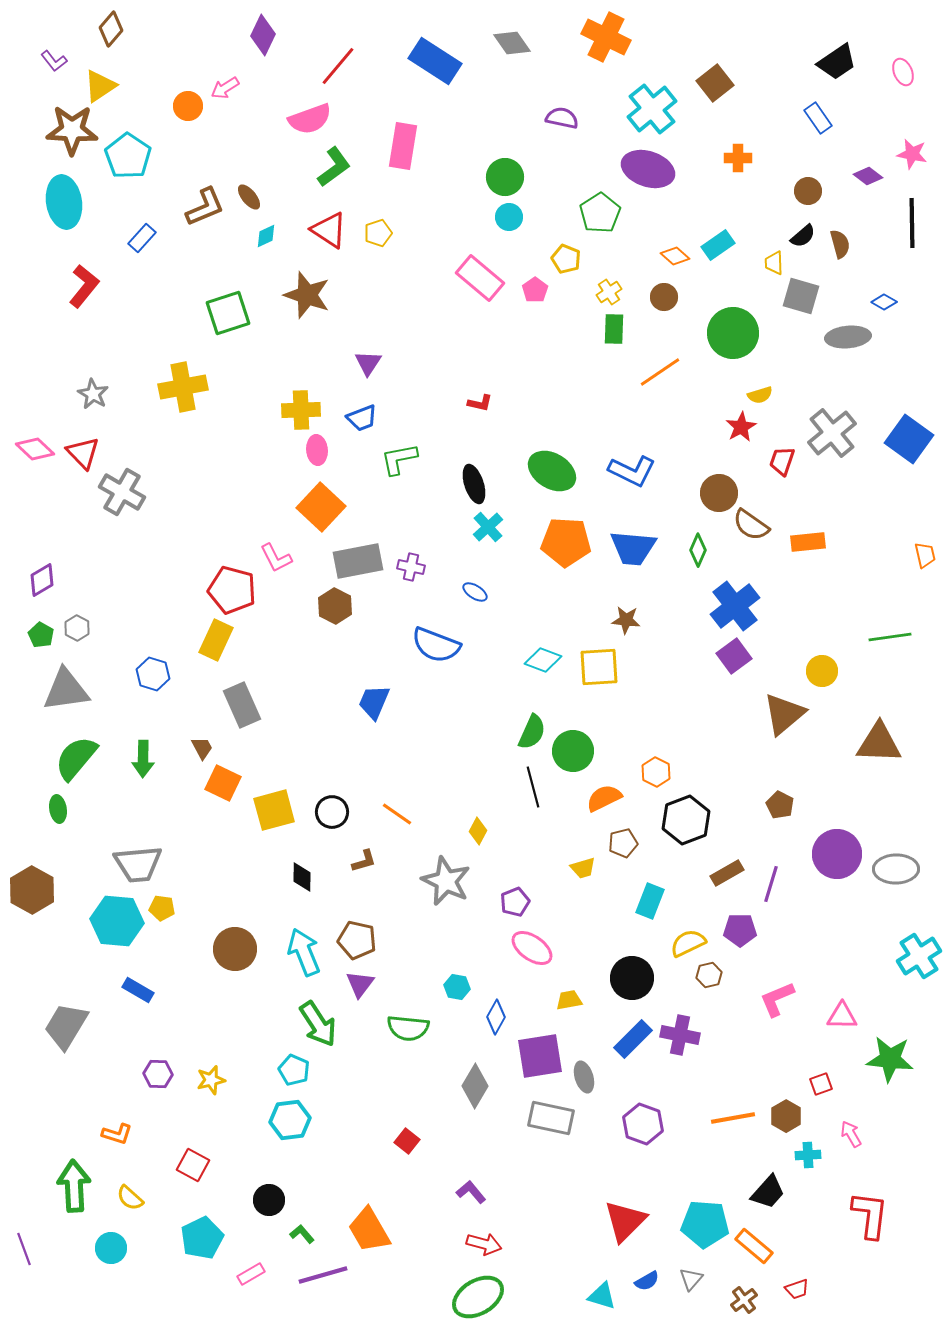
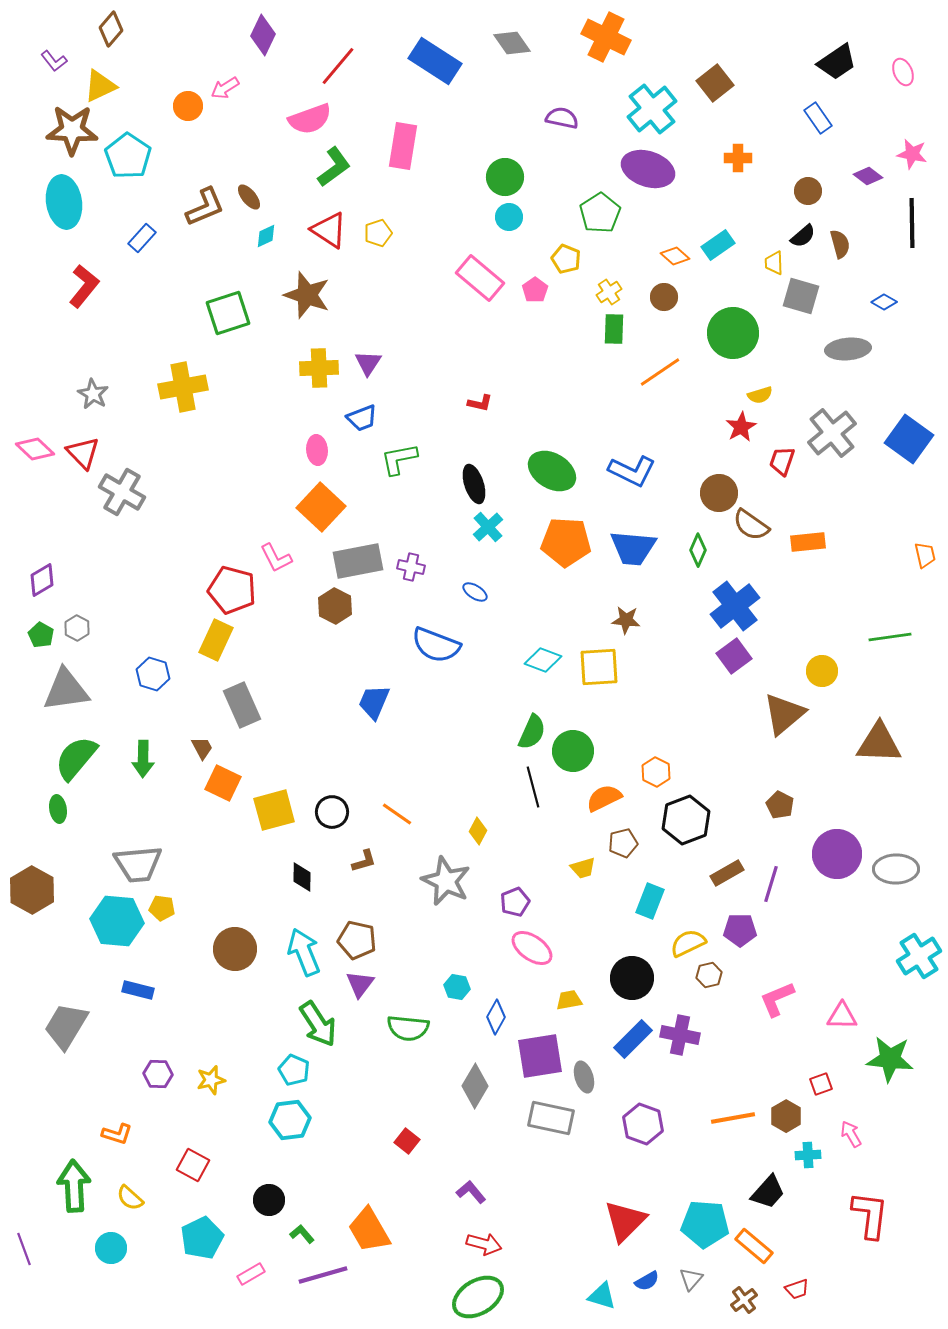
yellow triangle at (100, 86): rotated 9 degrees clockwise
gray ellipse at (848, 337): moved 12 px down
yellow cross at (301, 410): moved 18 px right, 42 px up
blue rectangle at (138, 990): rotated 16 degrees counterclockwise
